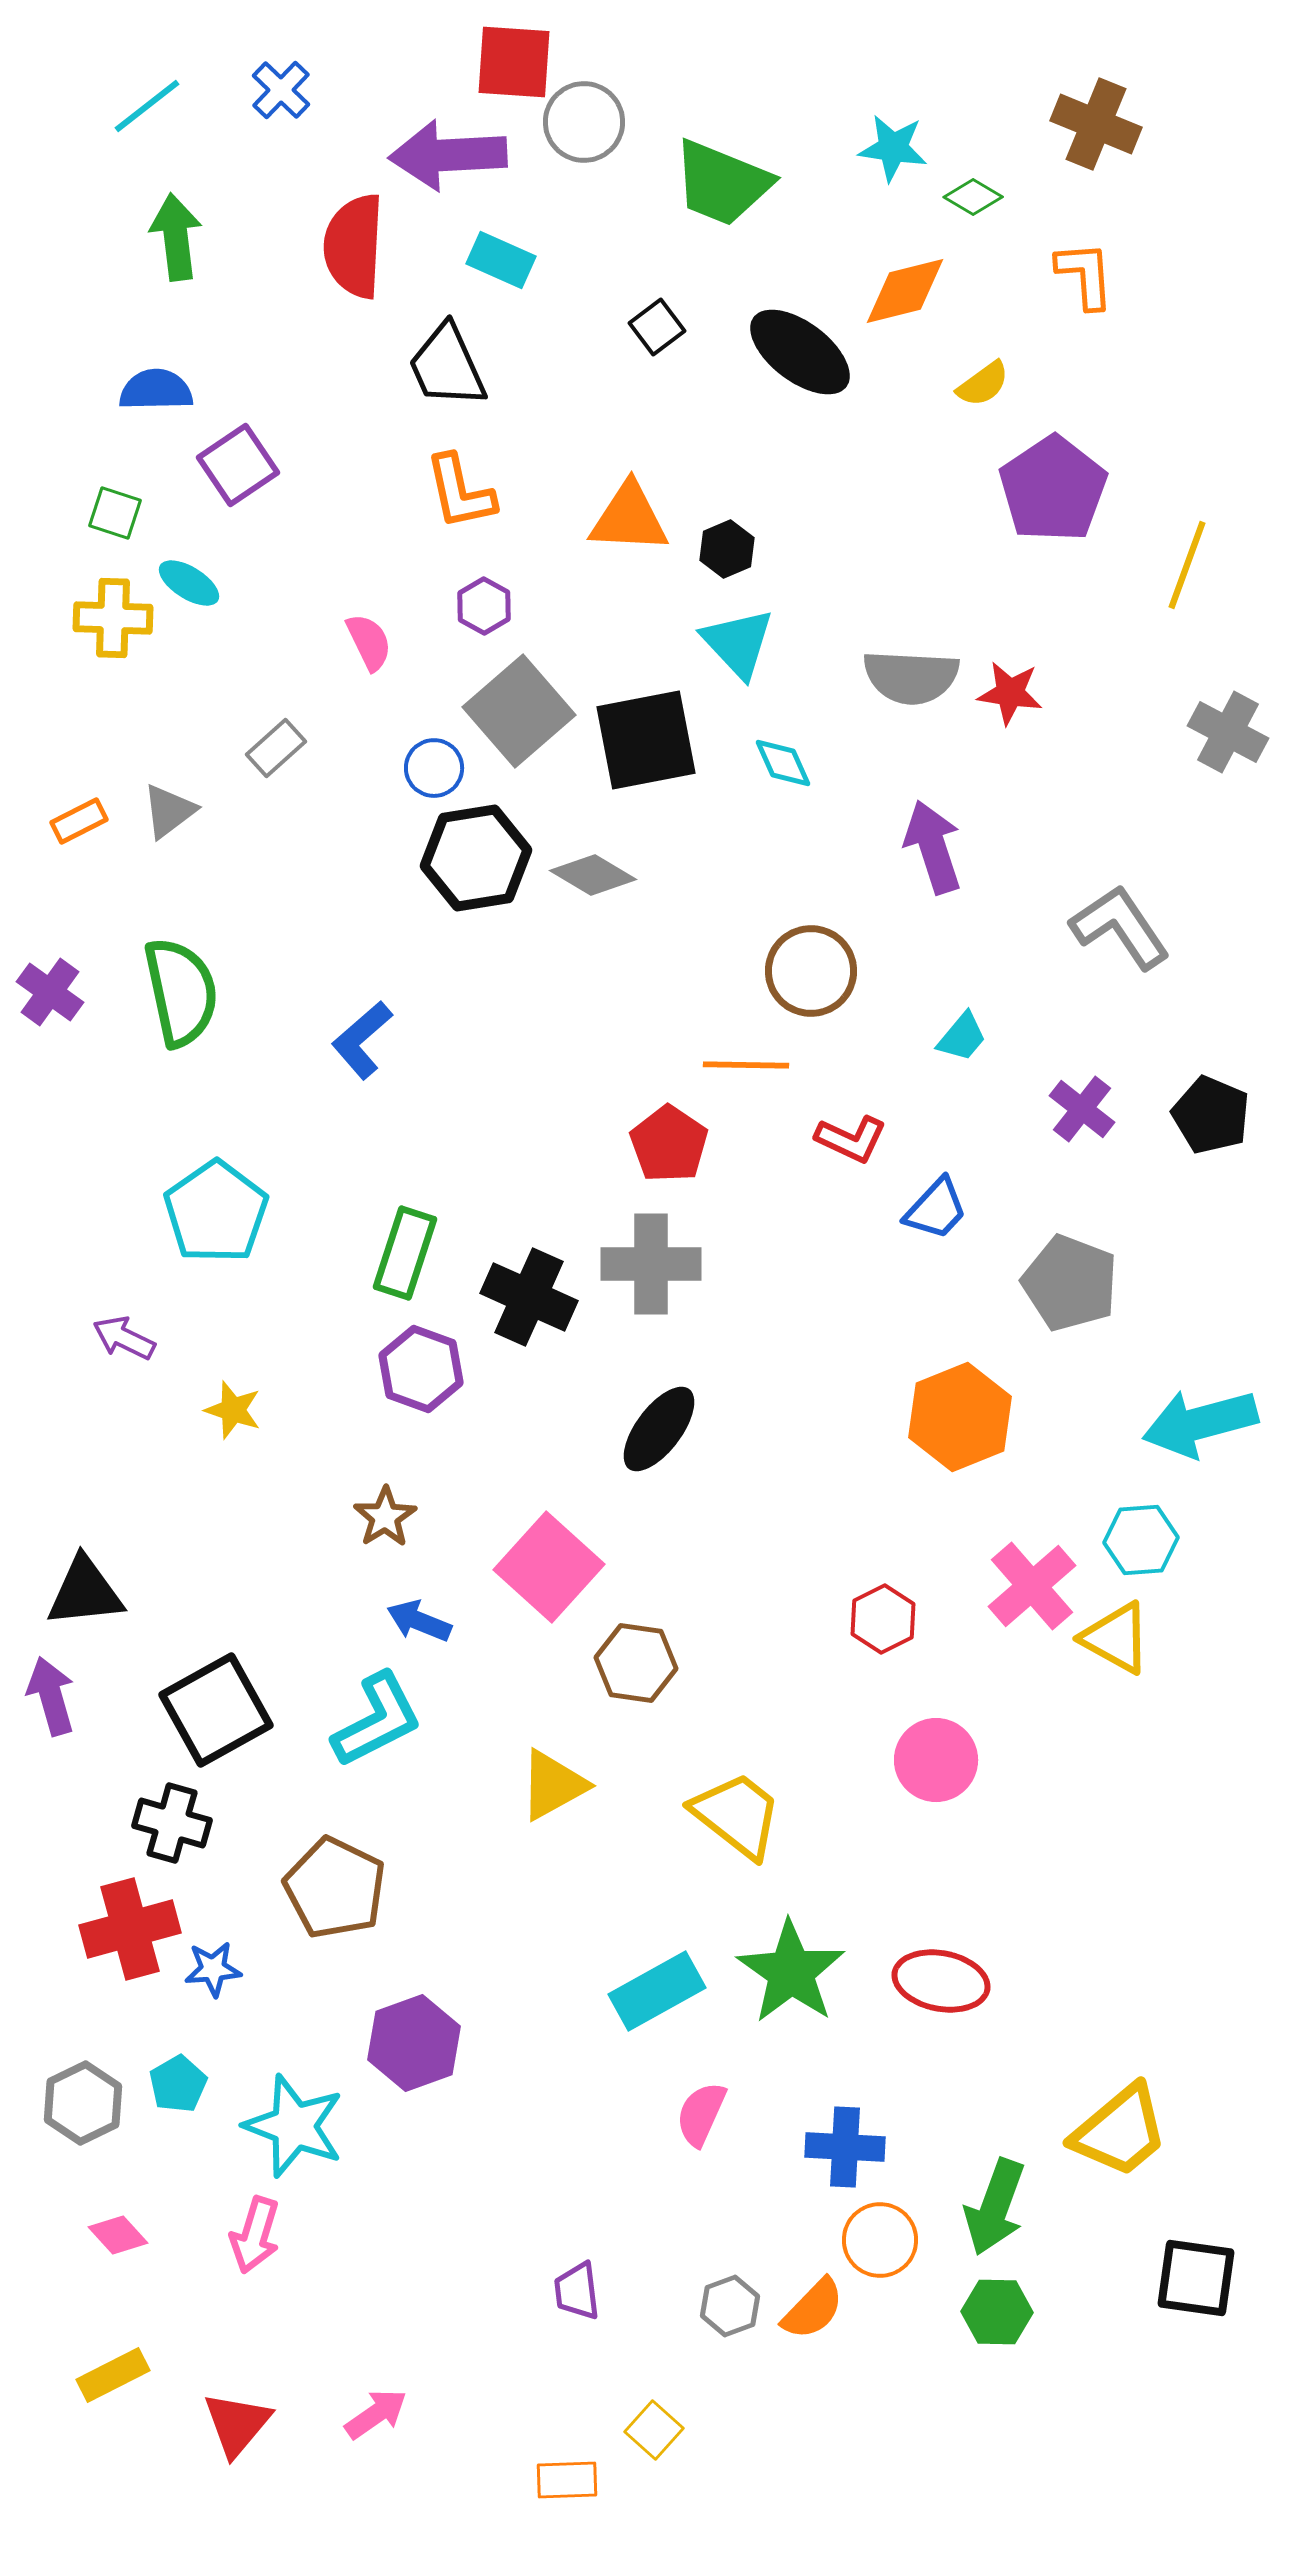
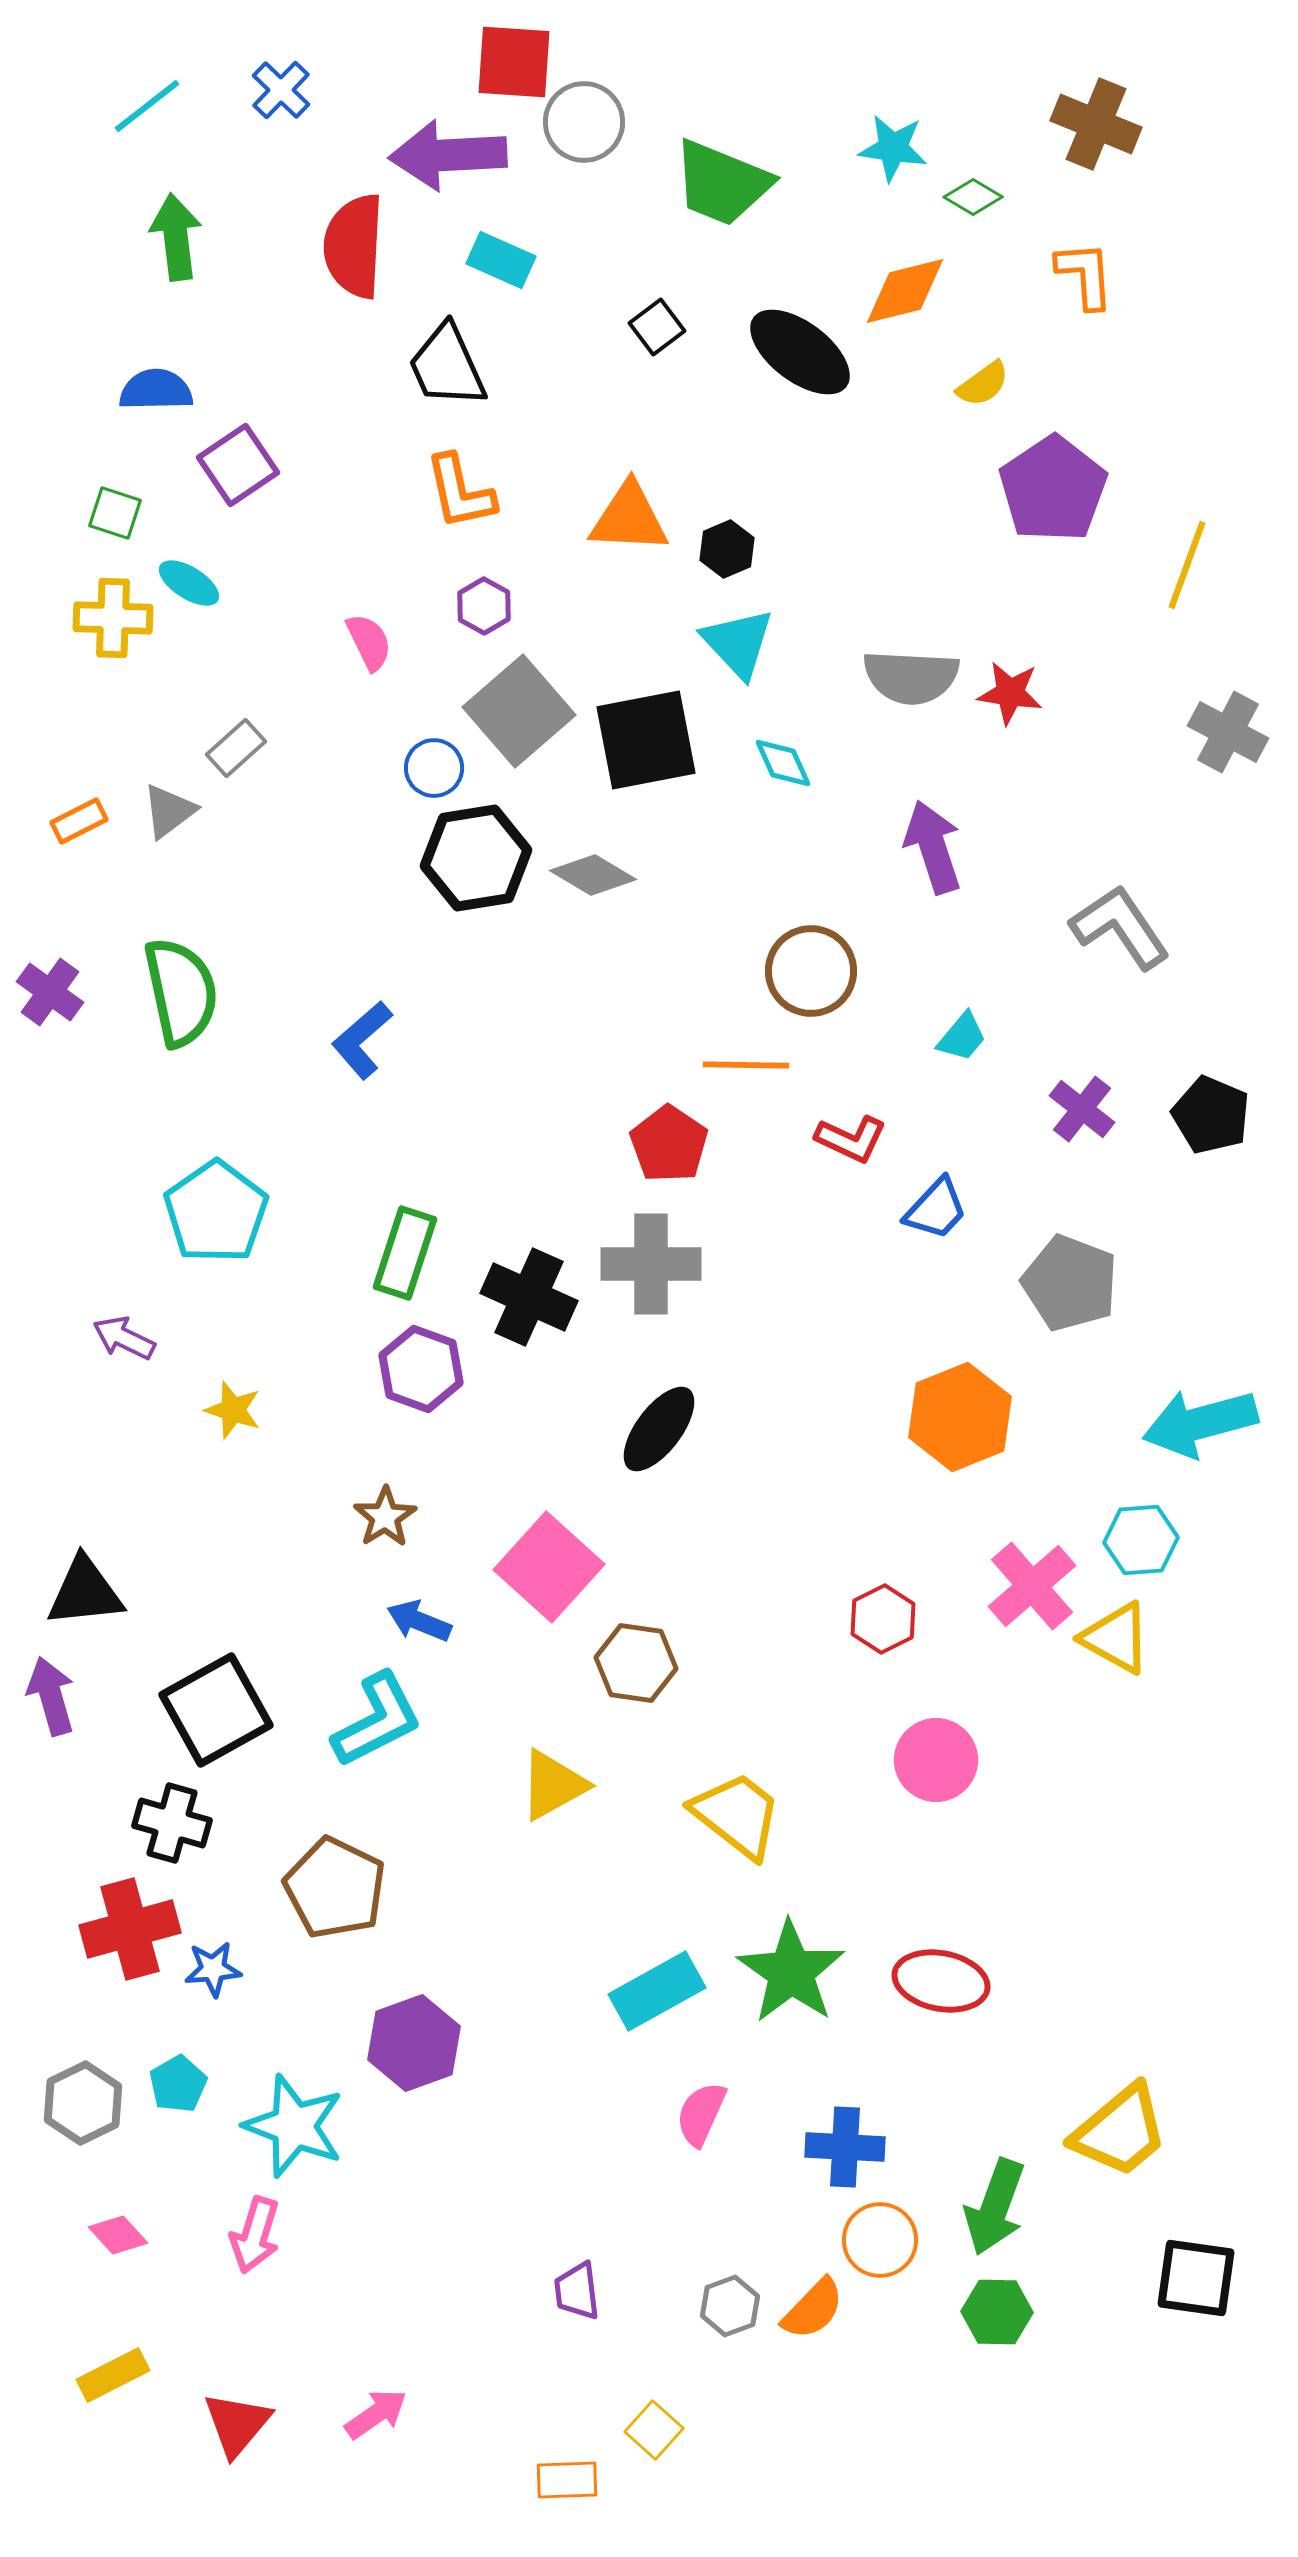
gray rectangle at (276, 748): moved 40 px left
